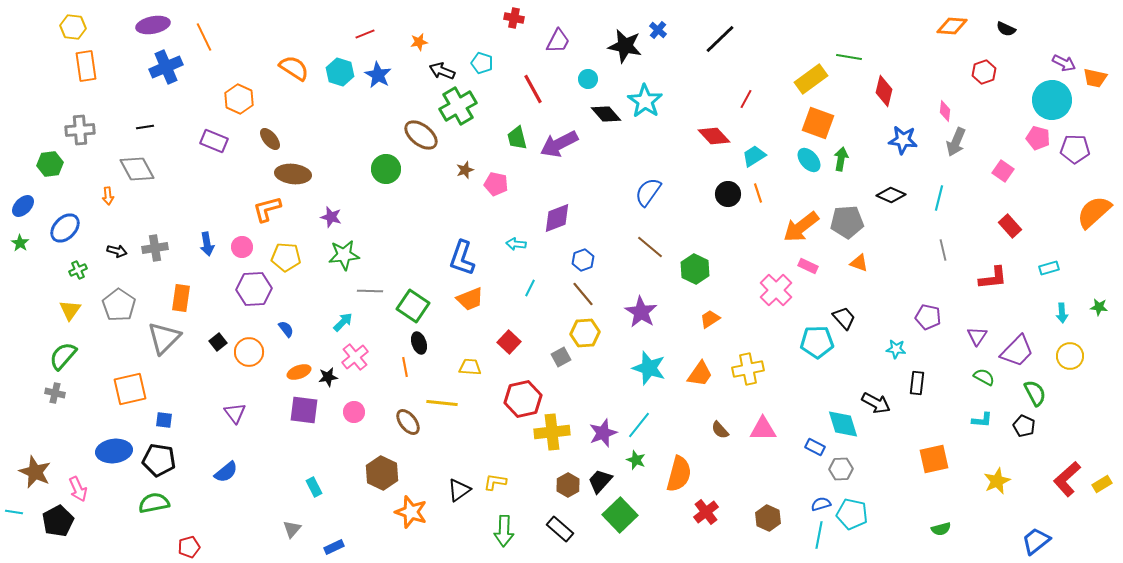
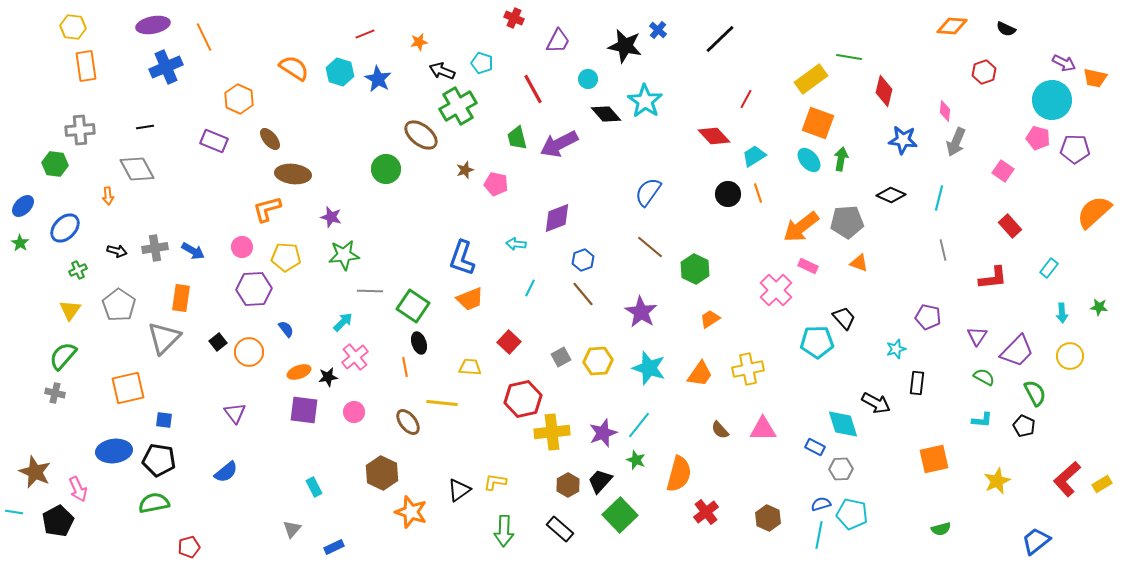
red cross at (514, 18): rotated 12 degrees clockwise
blue star at (378, 75): moved 4 px down
green hexagon at (50, 164): moved 5 px right; rotated 15 degrees clockwise
blue arrow at (207, 244): moved 14 px left, 7 px down; rotated 50 degrees counterclockwise
cyan rectangle at (1049, 268): rotated 36 degrees counterclockwise
yellow hexagon at (585, 333): moved 13 px right, 28 px down
cyan star at (896, 349): rotated 24 degrees counterclockwise
orange square at (130, 389): moved 2 px left, 1 px up
